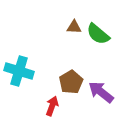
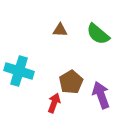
brown triangle: moved 14 px left, 3 px down
purple arrow: moved 3 px down; rotated 32 degrees clockwise
red arrow: moved 2 px right, 3 px up
